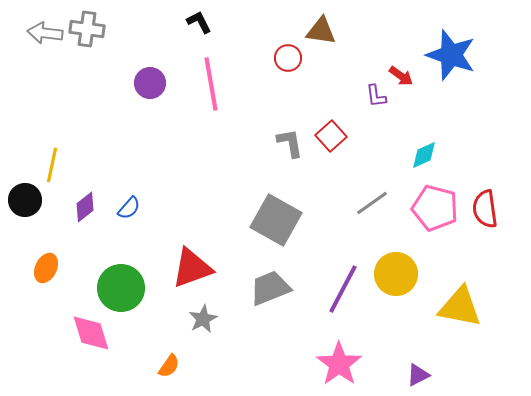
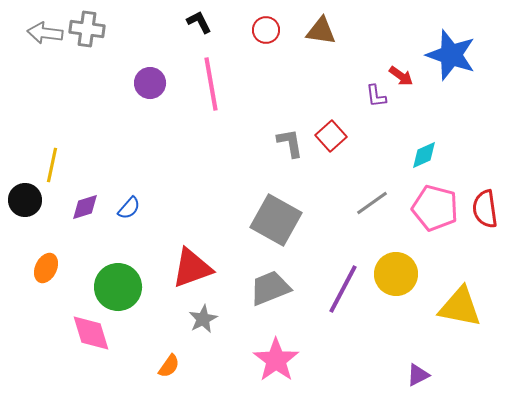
red circle: moved 22 px left, 28 px up
purple diamond: rotated 20 degrees clockwise
green circle: moved 3 px left, 1 px up
pink star: moved 63 px left, 4 px up
